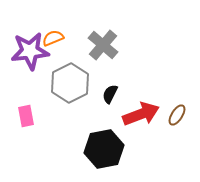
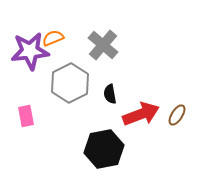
black semicircle: rotated 36 degrees counterclockwise
